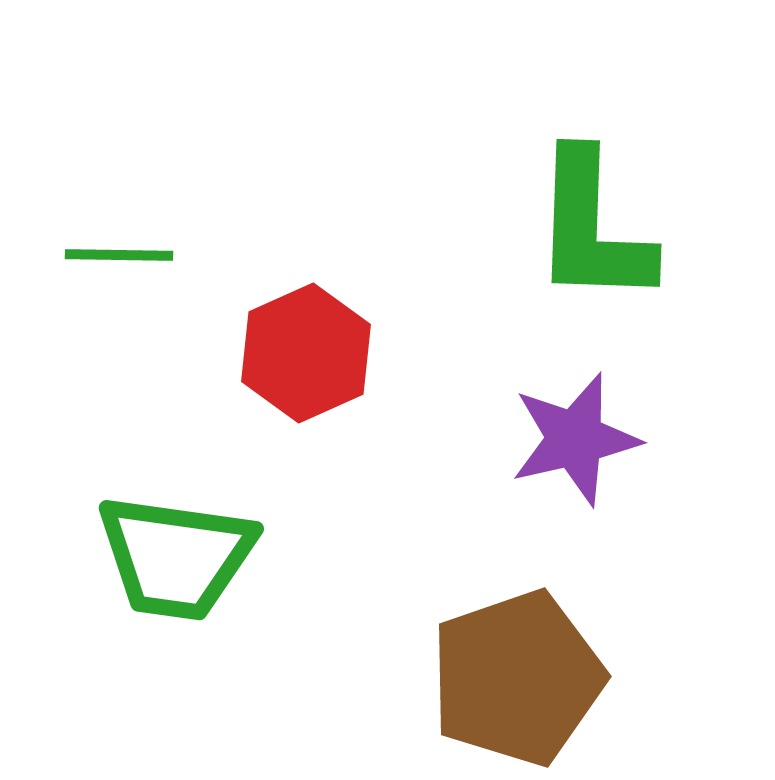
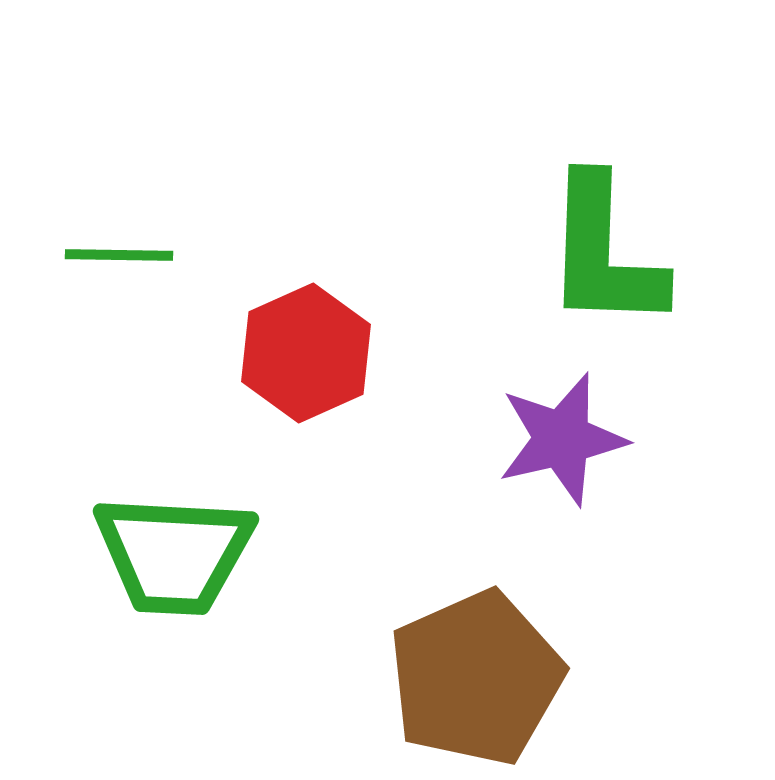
green L-shape: moved 12 px right, 25 px down
purple star: moved 13 px left
green trapezoid: moved 2 px left, 3 px up; rotated 5 degrees counterclockwise
brown pentagon: moved 41 px left; rotated 5 degrees counterclockwise
